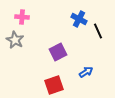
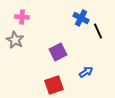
blue cross: moved 2 px right, 1 px up
